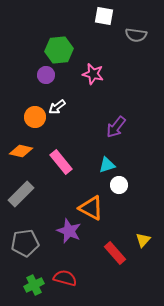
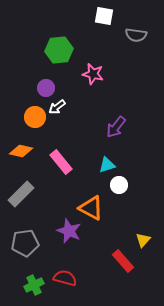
purple circle: moved 13 px down
red rectangle: moved 8 px right, 8 px down
